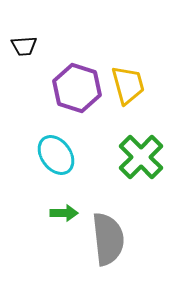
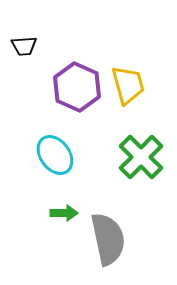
purple hexagon: moved 1 px up; rotated 6 degrees clockwise
cyan ellipse: moved 1 px left
gray semicircle: rotated 6 degrees counterclockwise
